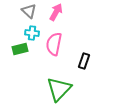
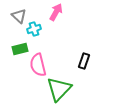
gray triangle: moved 10 px left, 5 px down
cyan cross: moved 2 px right, 4 px up; rotated 24 degrees counterclockwise
pink semicircle: moved 16 px left, 21 px down; rotated 25 degrees counterclockwise
